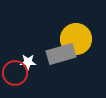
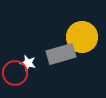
yellow circle: moved 6 px right, 2 px up
white star: moved 1 px down; rotated 14 degrees clockwise
